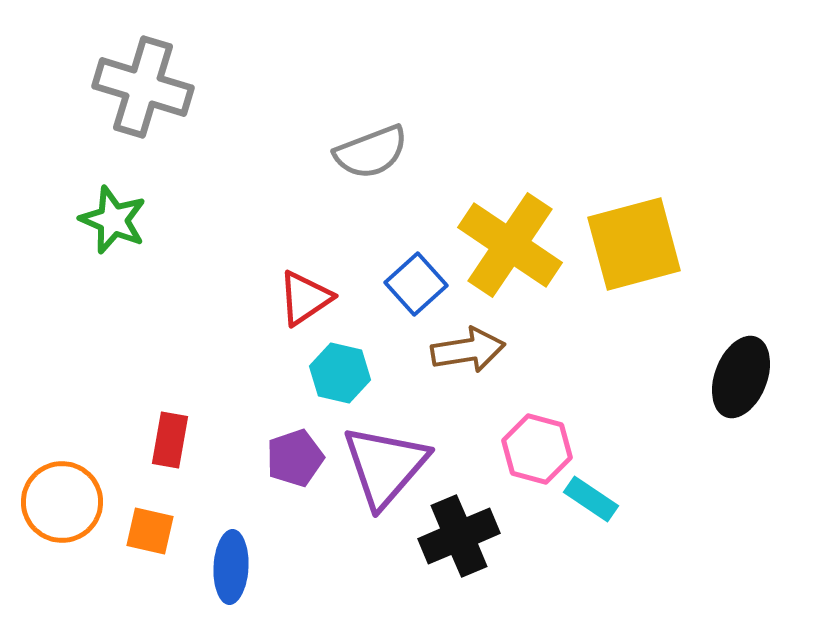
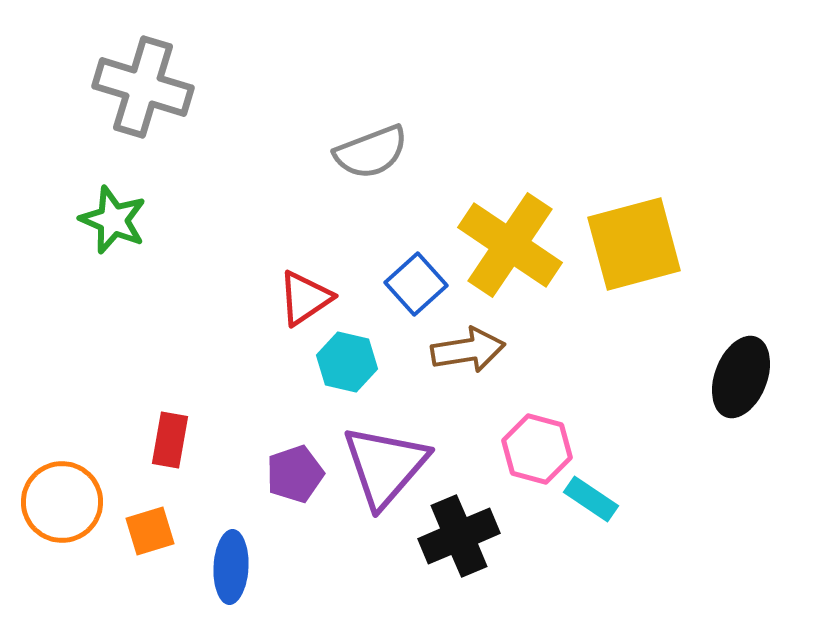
cyan hexagon: moved 7 px right, 11 px up
purple pentagon: moved 16 px down
orange square: rotated 30 degrees counterclockwise
